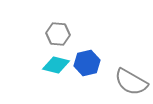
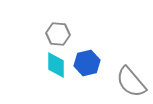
cyan diamond: rotated 76 degrees clockwise
gray semicircle: rotated 20 degrees clockwise
